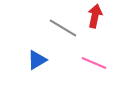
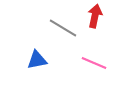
blue triangle: rotated 20 degrees clockwise
